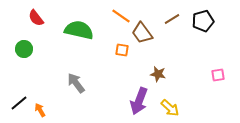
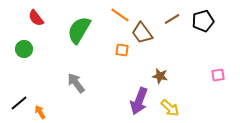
orange line: moved 1 px left, 1 px up
green semicircle: rotated 72 degrees counterclockwise
brown star: moved 2 px right, 2 px down
orange arrow: moved 2 px down
